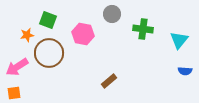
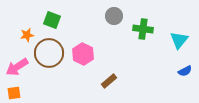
gray circle: moved 2 px right, 2 px down
green square: moved 4 px right
pink hexagon: moved 20 px down; rotated 15 degrees clockwise
blue semicircle: rotated 32 degrees counterclockwise
